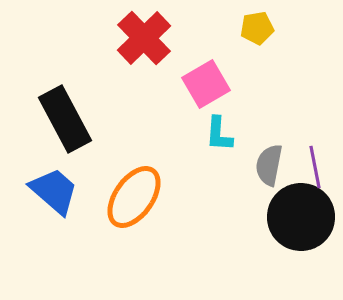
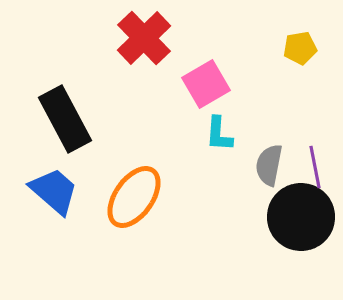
yellow pentagon: moved 43 px right, 20 px down
